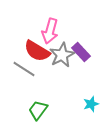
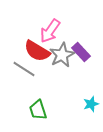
pink arrow: rotated 20 degrees clockwise
green trapezoid: rotated 55 degrees counterclockwise
